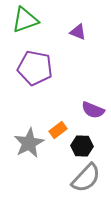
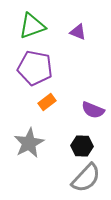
green triangle: moved 7 px right, 6 px down
orange rectangle: moved 11 px left, 28 px up
